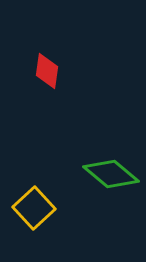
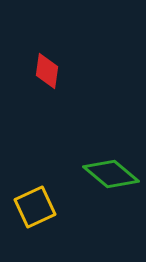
yellow square: moved 1 px right, 1 px up; rotated 18 degrees clockwise
